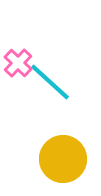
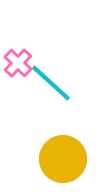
cyan line: moved 1 px right, 1 px down
